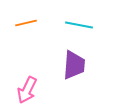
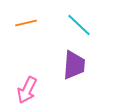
cyan line: rotated 32 degrees clockwise
